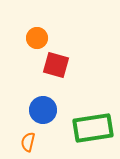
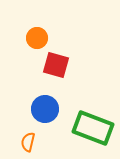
blue circle: moved 2 px right, 1 px up
green rectangle: rotated 30 degrees clockwise
